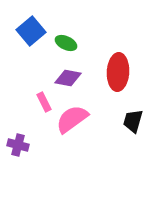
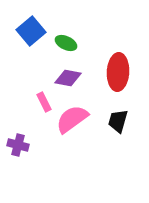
black trapezoid: moved 15 px left
